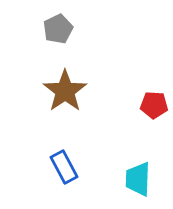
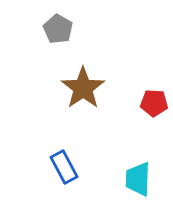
gray pentagon: rotated 16 degrees counterclockwise
brown star: moved 18 px right, 3 px up
red pentagon: moved 2 px up
